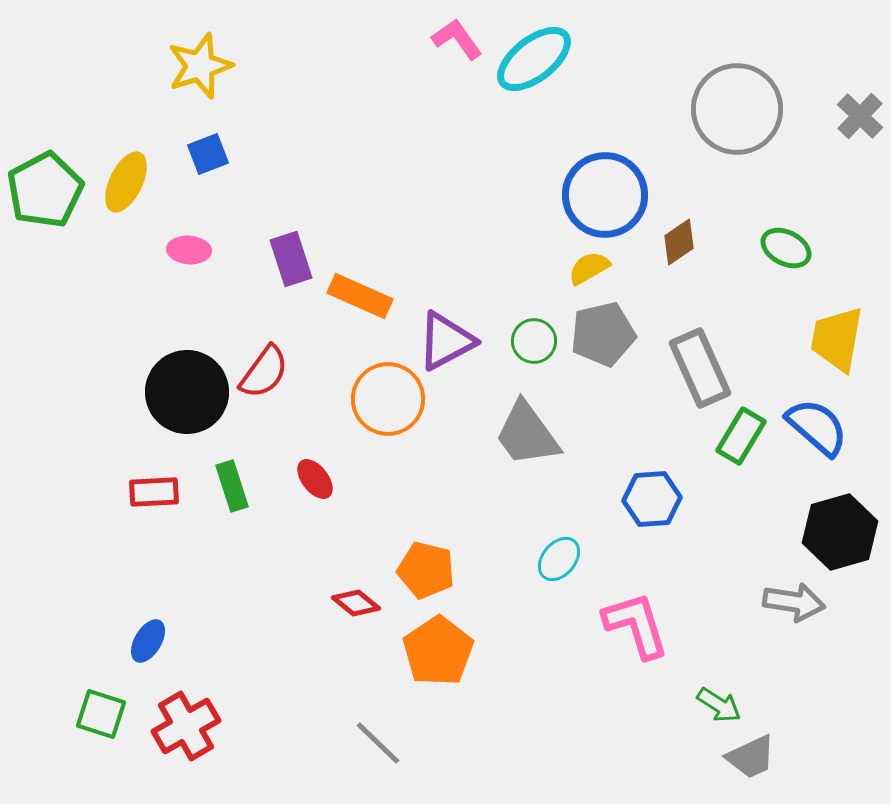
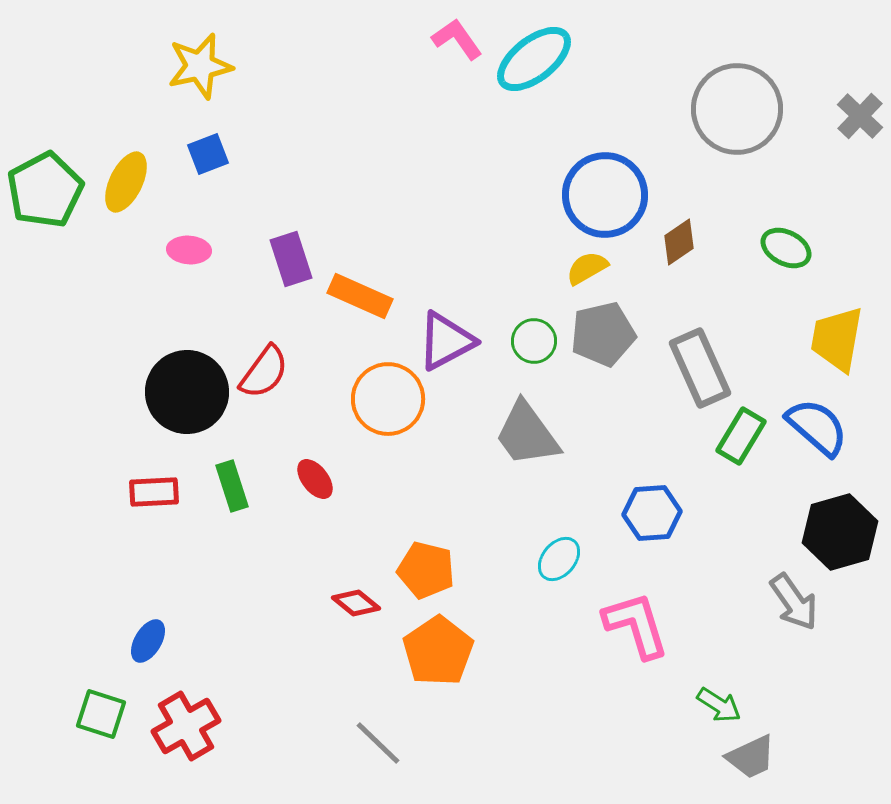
yellow star at (200, 66): rotated 6 degrees clockwise
yellow semicircle at (589, 268): moved 2 px left
blue hexagon at (652, 499): moved 14 px down
gray arrow at (794, 602): rotated 46 degrees clockwise
